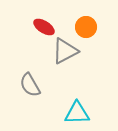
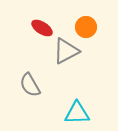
red ellipse: moved 2 px left, 1 px down
gray triangle: moved 1 px right
